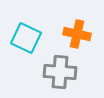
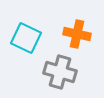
gray cross: rotated 12 degrees clockwise
